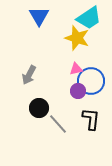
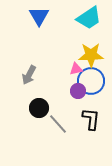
yellow star: moved 14 px right, 17 px down; rotated 20 degrees counterclockwise
